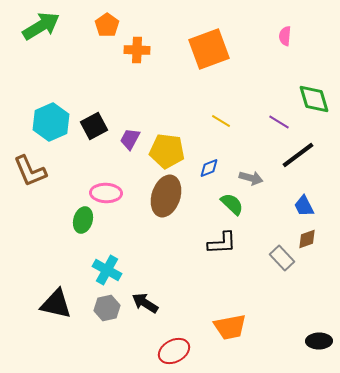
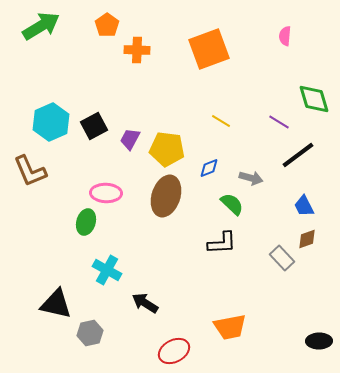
yellow pentagon: moved 2 px up
green ellipse: moved 3 px right, 2 px down
gray hexagon: moved 17 px left, 25 px down
